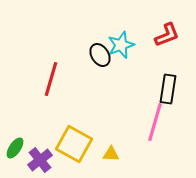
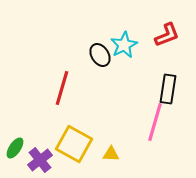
cyan star: moved 3 px right; rotated 8 degrees counterclockwise
red line: moved 11 px right, 9 px down
